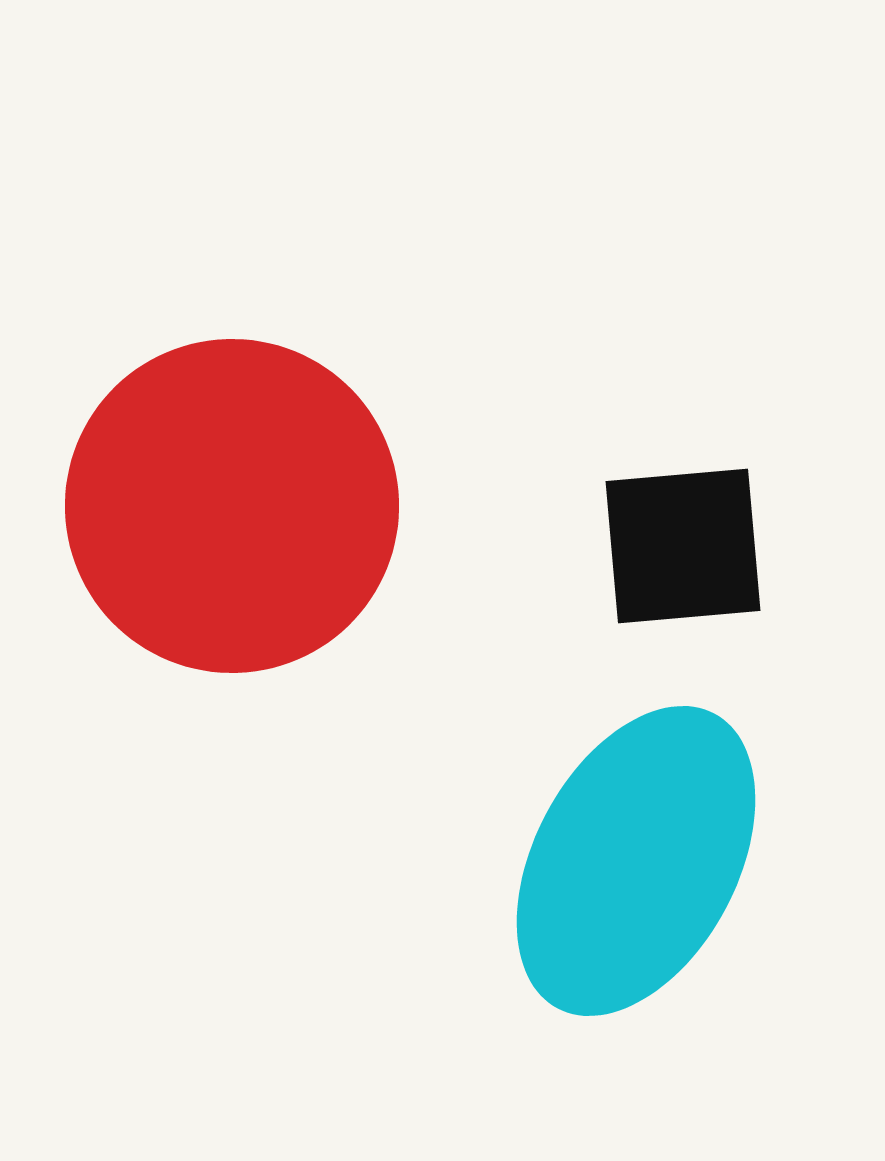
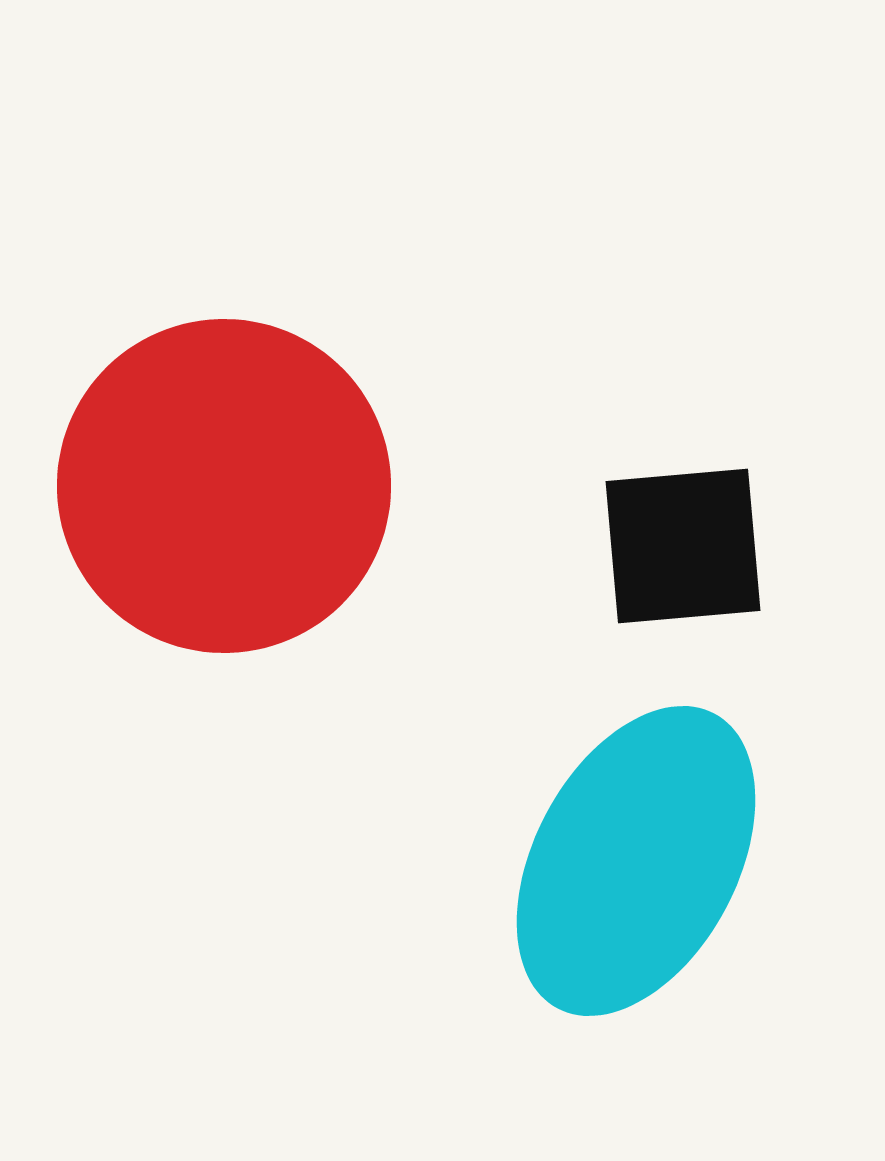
red circle: moved 8 px left, 20 px up
